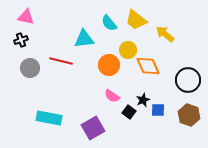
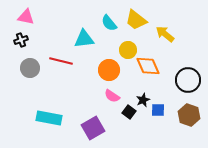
orange circle: moved 5 px down
